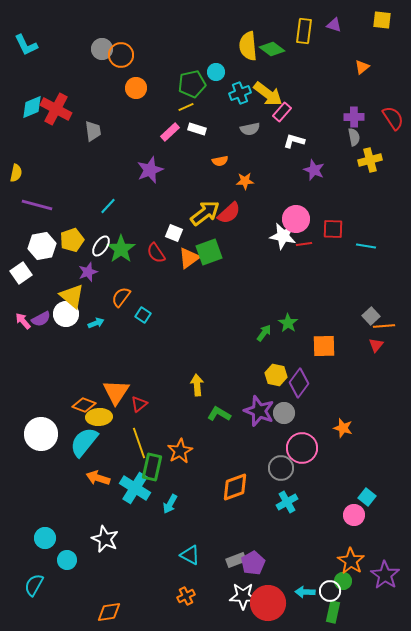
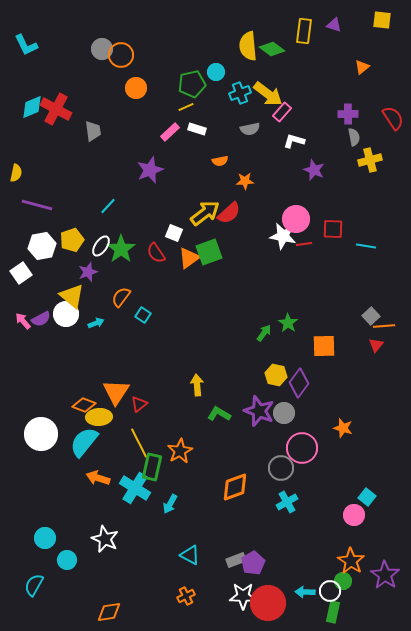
purple cross at (354, 117): moved 6 px left, 3 px up
yellow line at (139, 443): rotated 8 degrees counterclockwise
